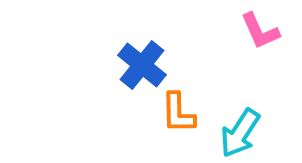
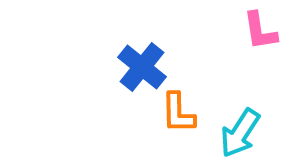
pink L-shape: rotated 15 degrees clockwise
blue cross: moved 2 px down
